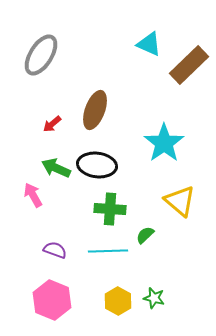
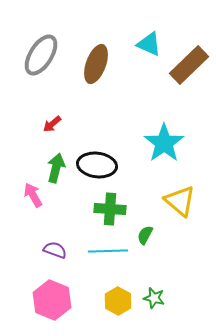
brown ellipse: moved 1 px right, 46 px up
green arrow: rotated 80 degrees clockwise
green semicircle: rotated 18 degrees counterclockwise
